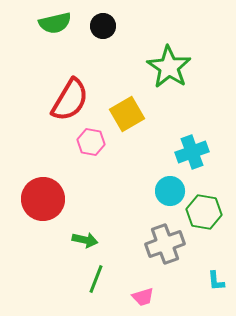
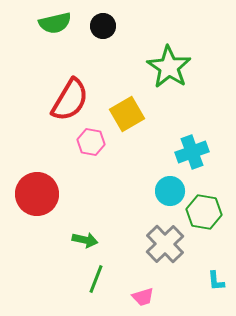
red circle: moved 6 px left, 5 px up
gray cross: rotated 24 degrees counterclockwise
